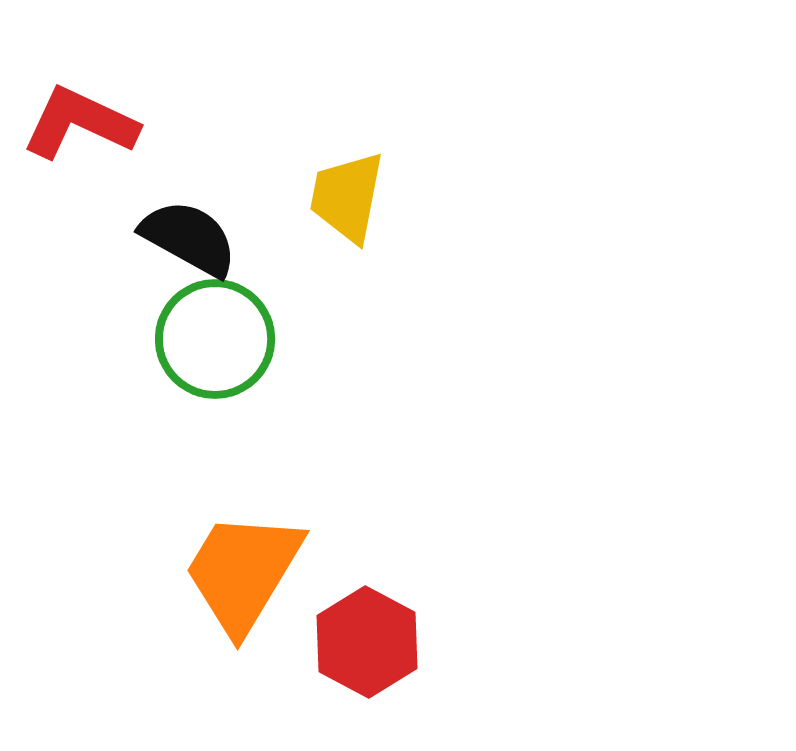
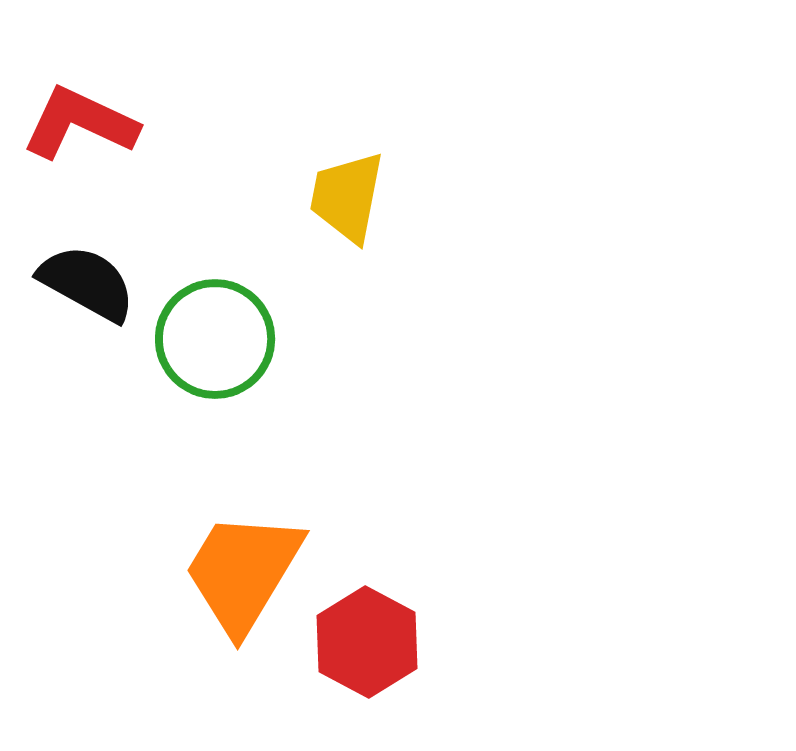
black semicircle: moved 102 px left, 45 px down
